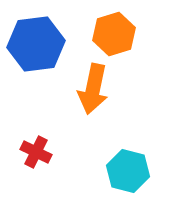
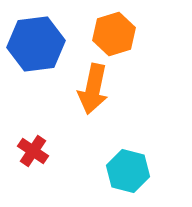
red cross: moved 3 px left, 1 px up; rotated 8 degrees clockwise
